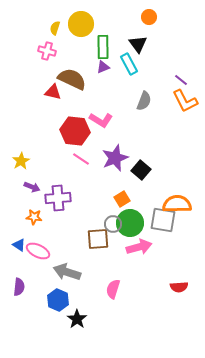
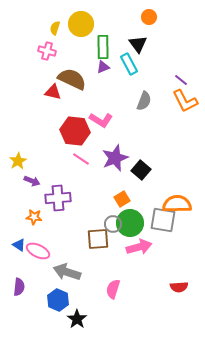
yellow star: moved 3 px left
purple arrow: moved 6 px up
